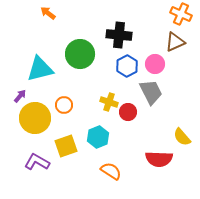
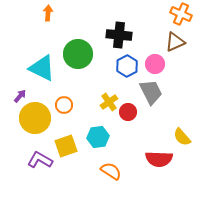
orange arrow: rotated 56 degrees clockwise
green circle: moved 2 px left
cyan triangle: moved 2 px right, 1 px up; rotated 40 degrees clockwise
yellow cross: rotated 36 degrees clockwise
cyan hexagon: rotated 15 degrees clockwise
purple L-shape: moved 3 px right, 2 px up
